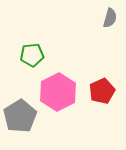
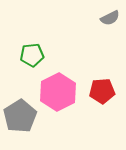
gray semicircle: rotated 48 degrees clockwise
red pentagon: rotated 20 degrees clockwise
